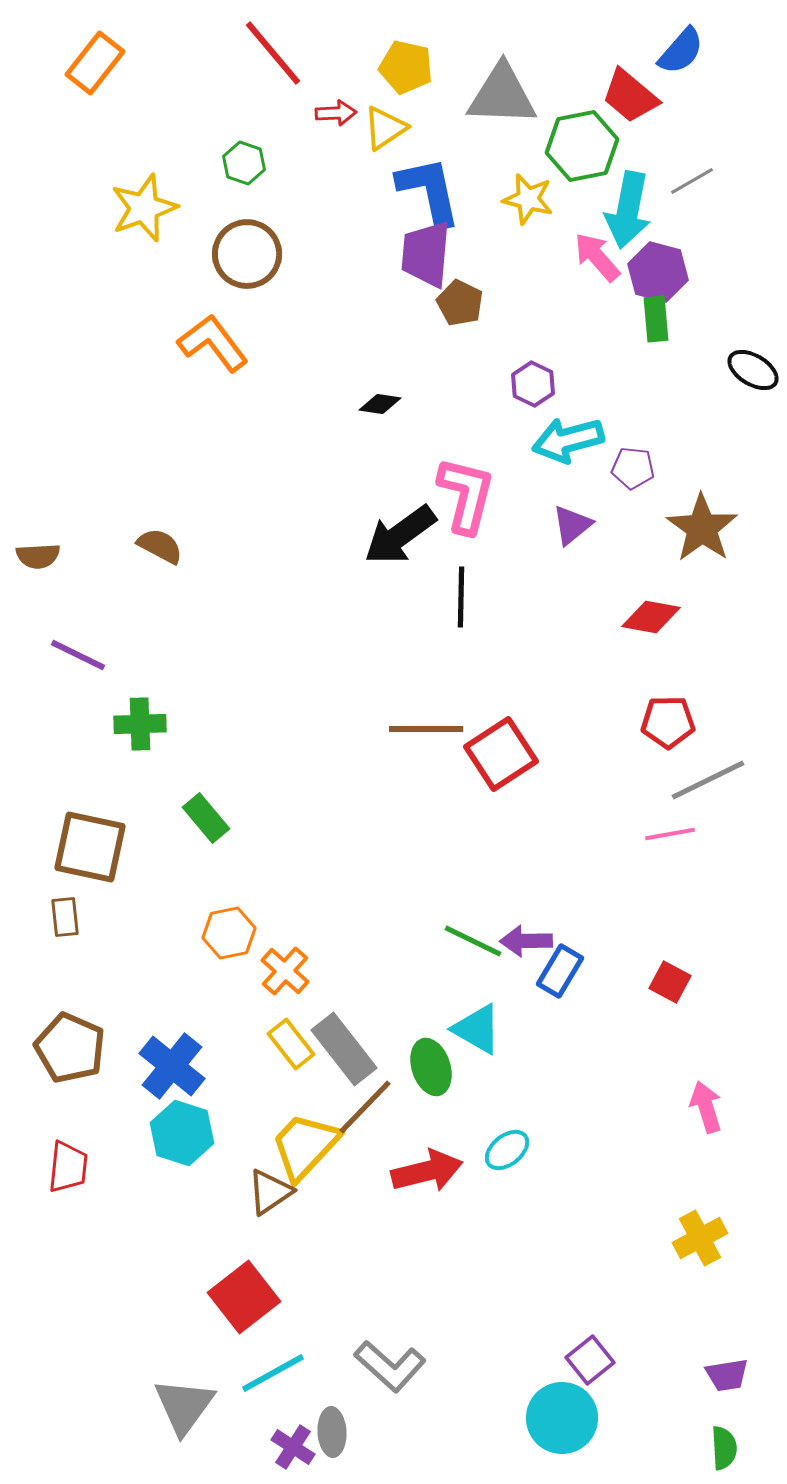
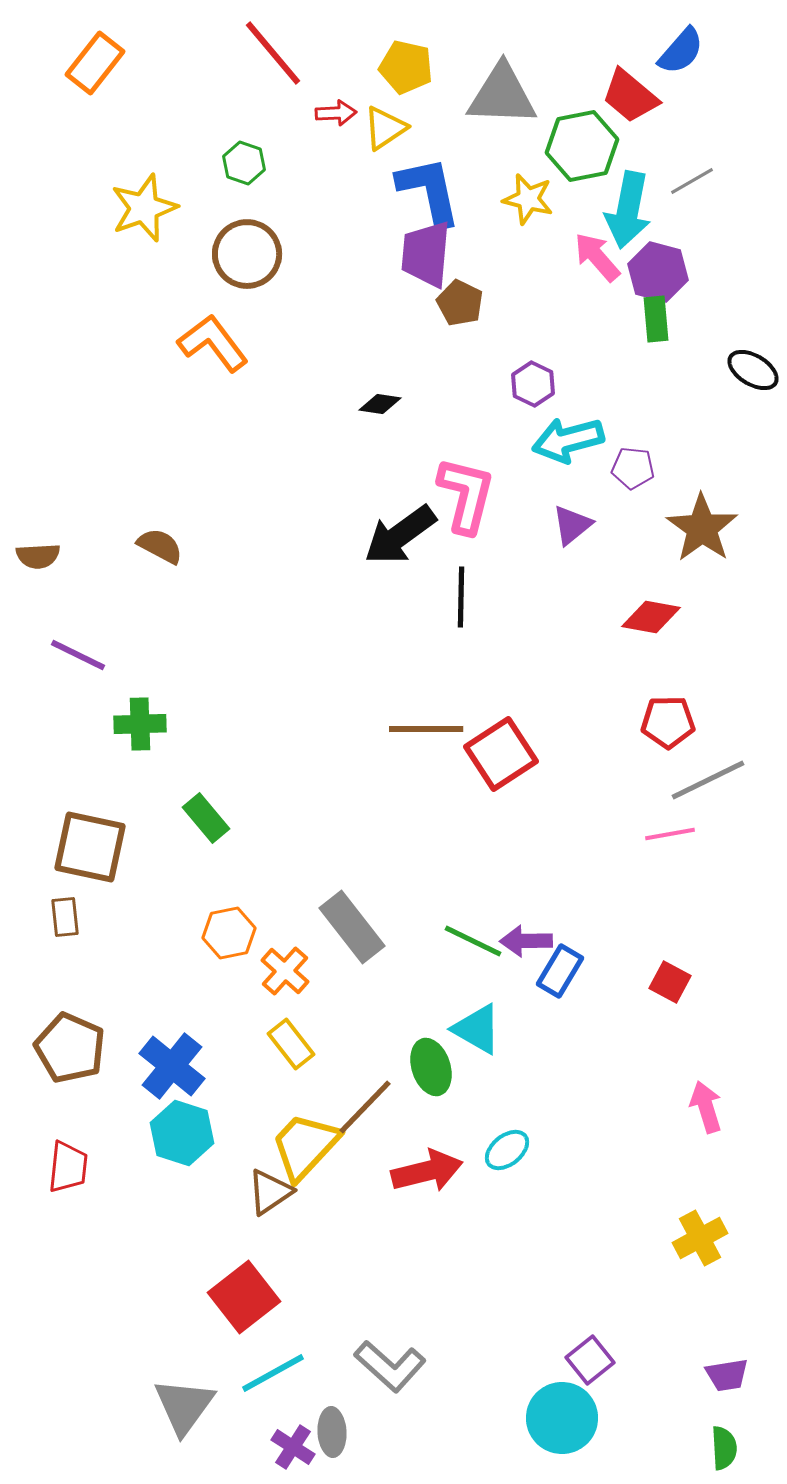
gray rectangle at (344, 1049): moved 8 px right, 122 px up
